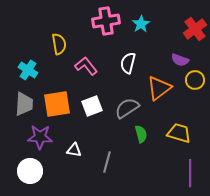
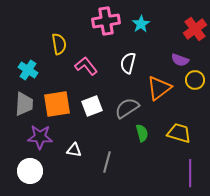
green semicircle: moved 1 px right, 1 px up
